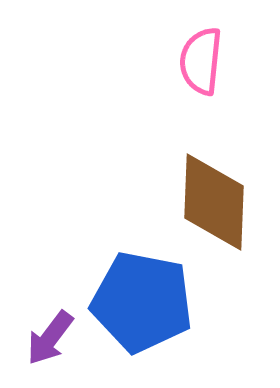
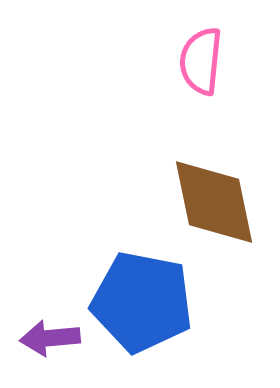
brown diamond: rotated 14 degrees counterclockwise
purple arrow: rotated 48 degrees clockwise
